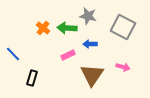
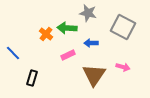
gray star: moved 3 px up
orange cross: moved 3 px right, 6 px down
blue arrow: moved 1 px right, 1 px up
blue line: moved 1 px up
brown triangle: moved 2 px right
